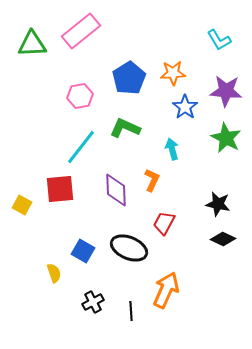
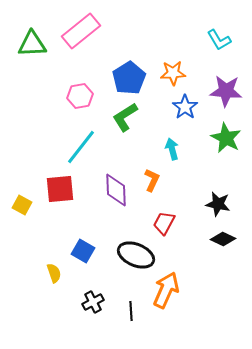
green L-shape: moved 11 px up; rotated 56 degrees counterclockwise
black ellipse: moved 7 px right, 7 px down
